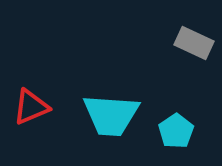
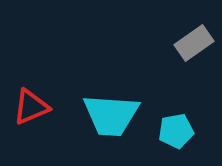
gray rectangle: rotated 60 degrees counterclockwise
cyan pentagon: rotated 24 degrees clockwise
